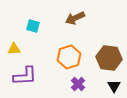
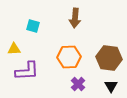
brown arrow: rotated 60 degrees counterclockwise
orange hexagon: rotated 15 degrees clockwise
purple L-shape: moved 2 px right, 5 px up
black triangle: moved 3 px left
